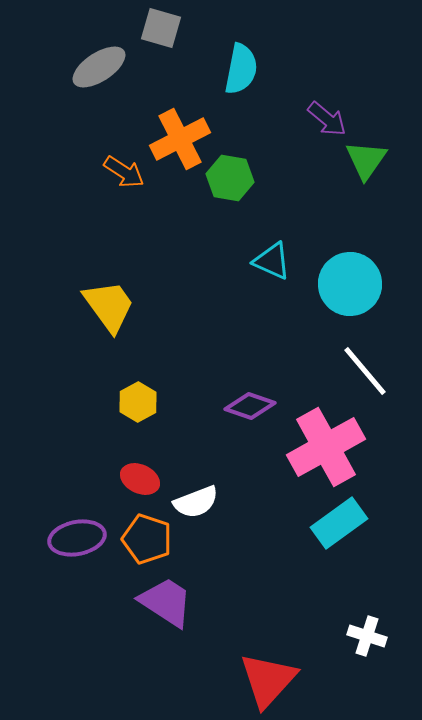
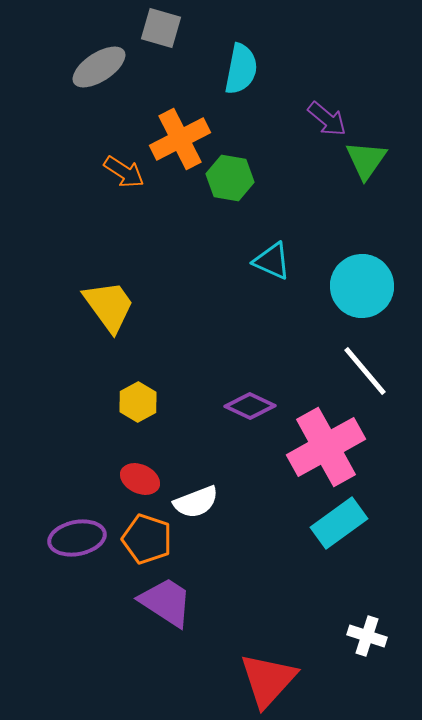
cyan circle: moved 12 px right, 2 px down
purple diamond: rotated 6 degrees clockwise
